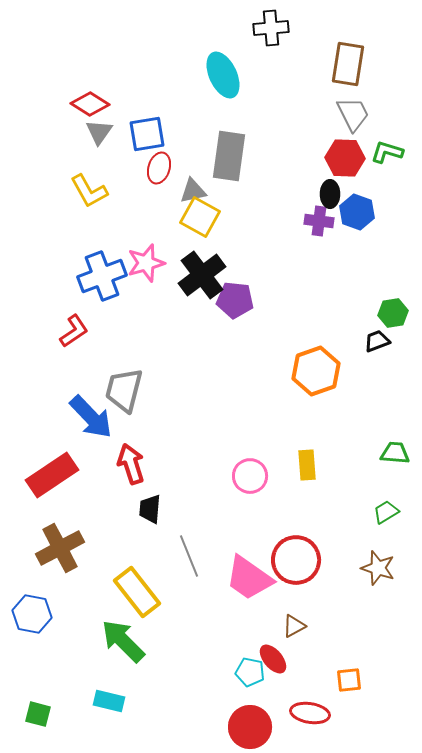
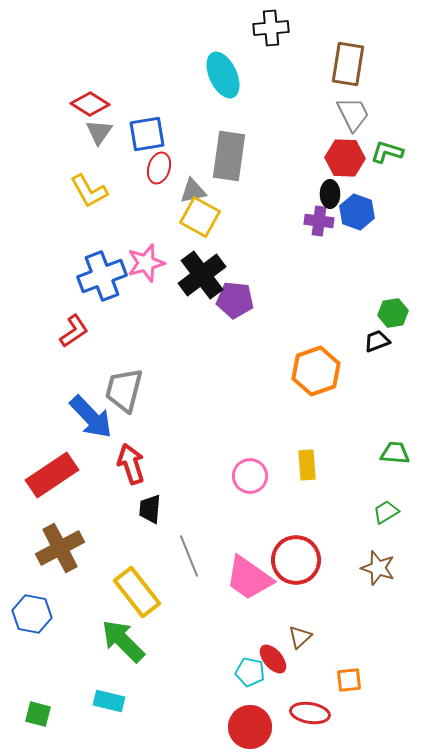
brown triangle at (294, 626): moved 6 px right, 11 px down; rotated 15 degrees counterclockwise
